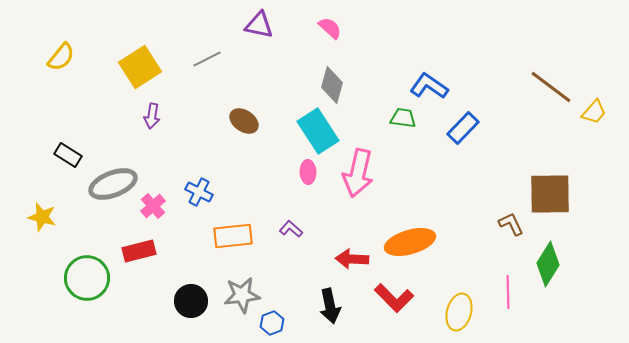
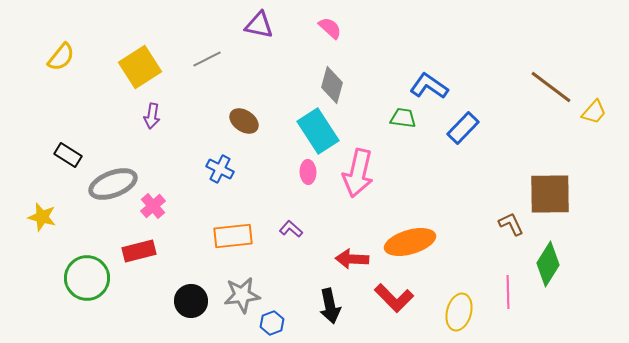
blue cross: moved 21 px right, 23 px up
